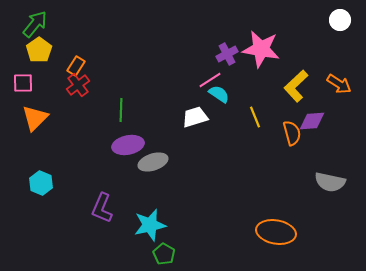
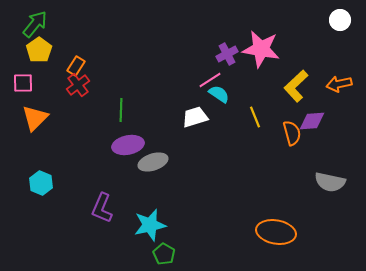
orange arrow: rotated 135 degrees clockwise
